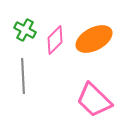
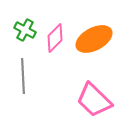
pink diamond: moved 2 px up
